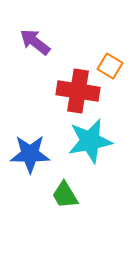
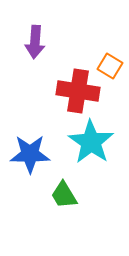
purple arrow: rotated 124 degrees counterclockwise
cyan star: moved 1 px right, 1 px down; rotated 27 degrees counterclockwise
green trapezoid: moved 1 px left
